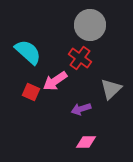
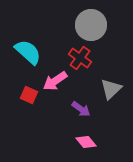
gray circle: moved 1 px right
red square: moved 2 px left, 3 px down
purple arrow: rotated 126 degrees counterclockwise
pink diamond: rotated 50 degrees clockwise
